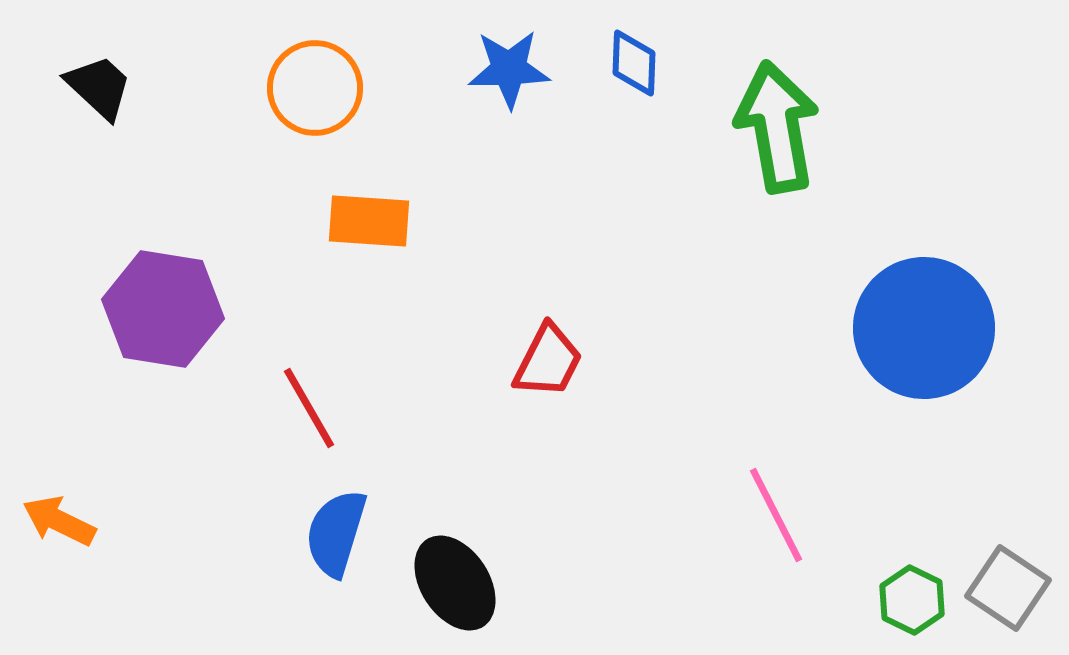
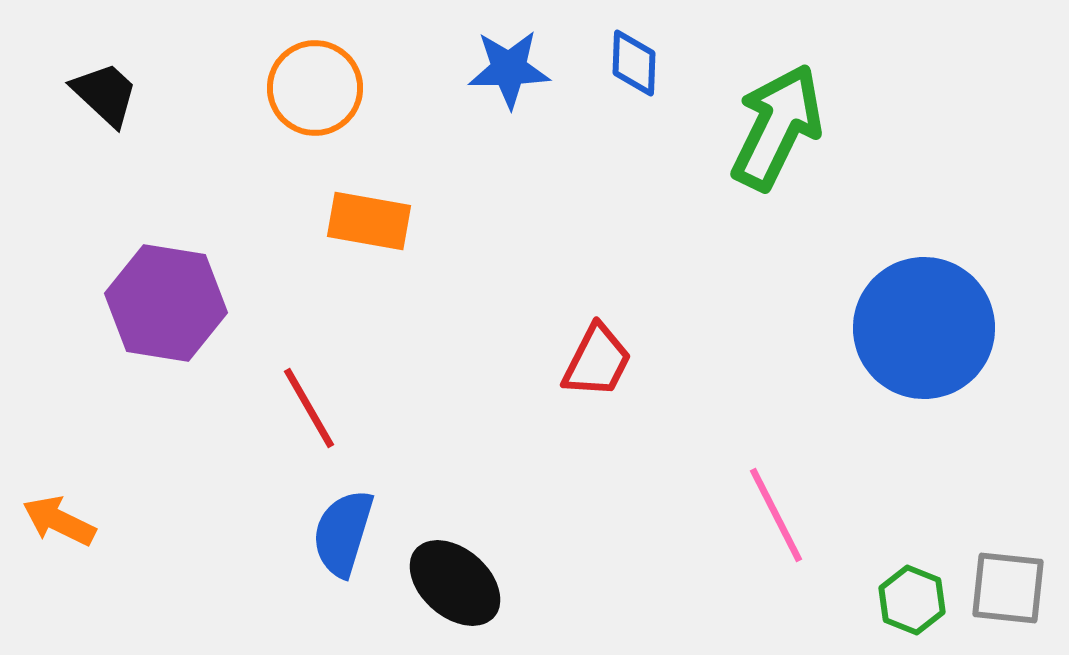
black trapezoid: moved 6 px right, 7 px down
green arrow: rotated 36 degrees clockwise
orange rectangle: rotated 6 degrees clockwise
purple hexagon: moved 3 px right, 6 px up
red trapezoid: moved 49 px right
blue semicircle: moved 7 px right
black ellipse: rotated 16 degrees counterclockwise
gray square: rotated 28 degrees counterclockwise
green hexagon: rotated 4 degrees counterclockwise
